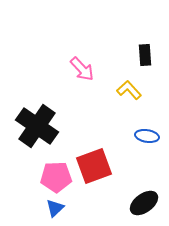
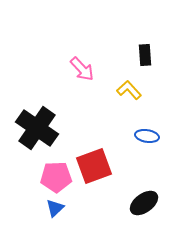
black cross: moved 2 px down
